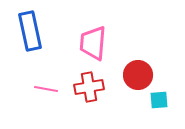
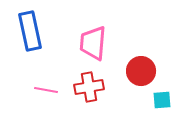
red circle: moved 3 px right, 4 px up
pink line: moved 1 px down
cyan square: moved 3 px right
